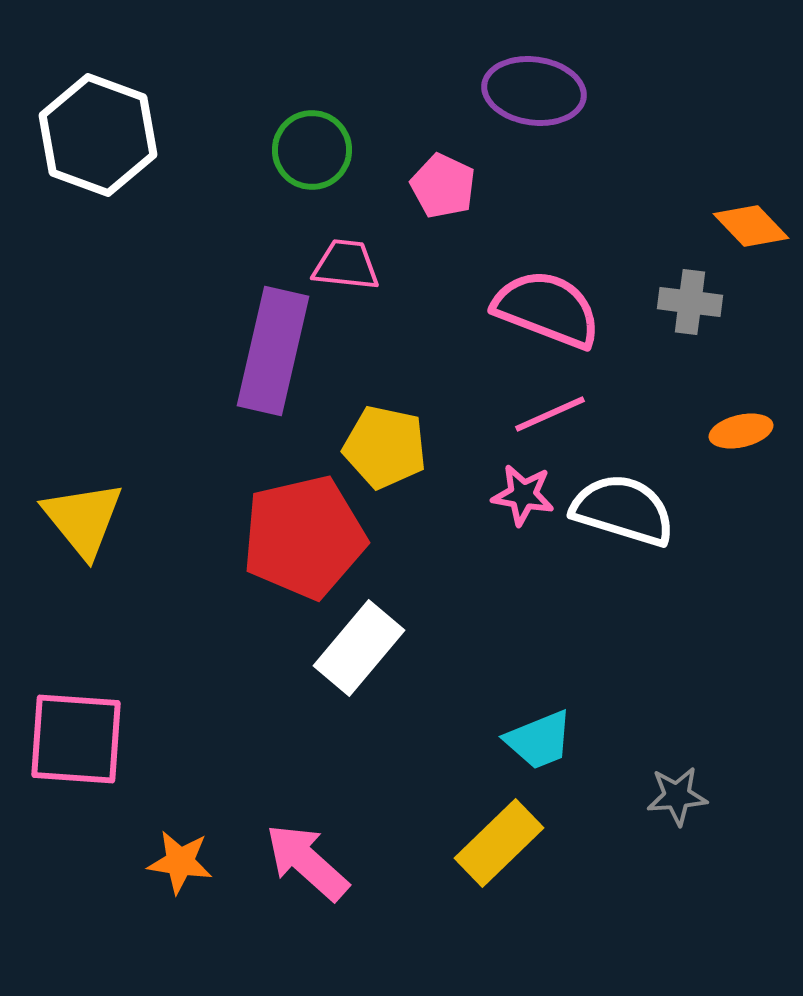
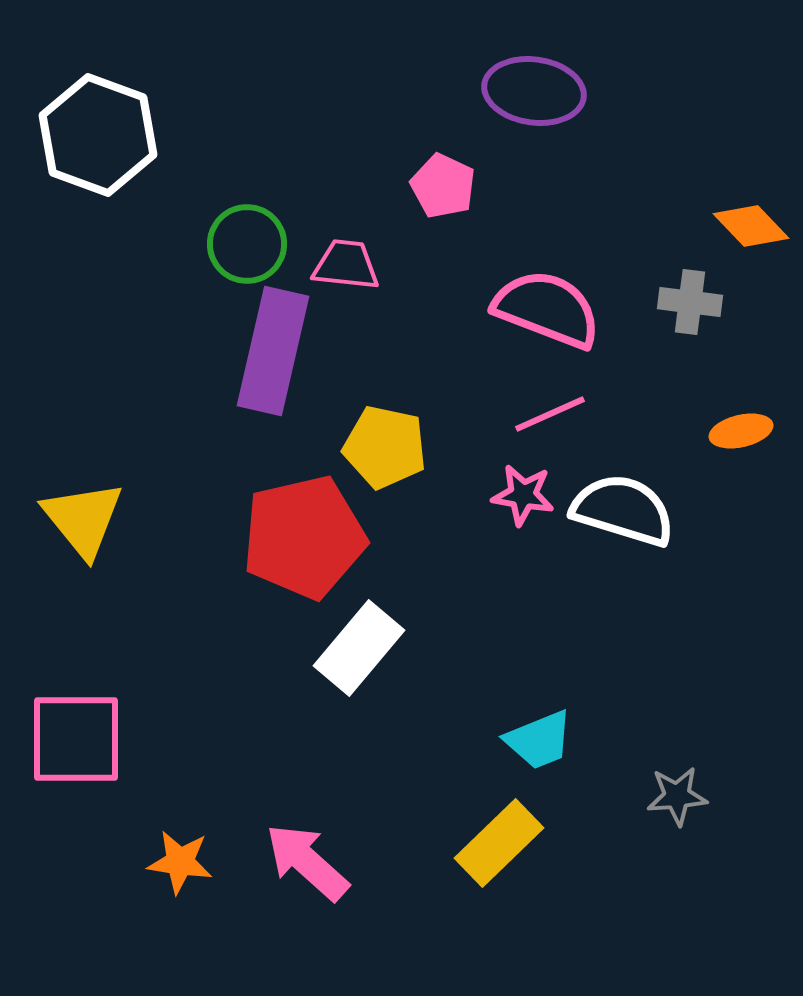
green circle: moved 65 px left, 94 px down
pink square: rotated 4 degrees counterclockwise
